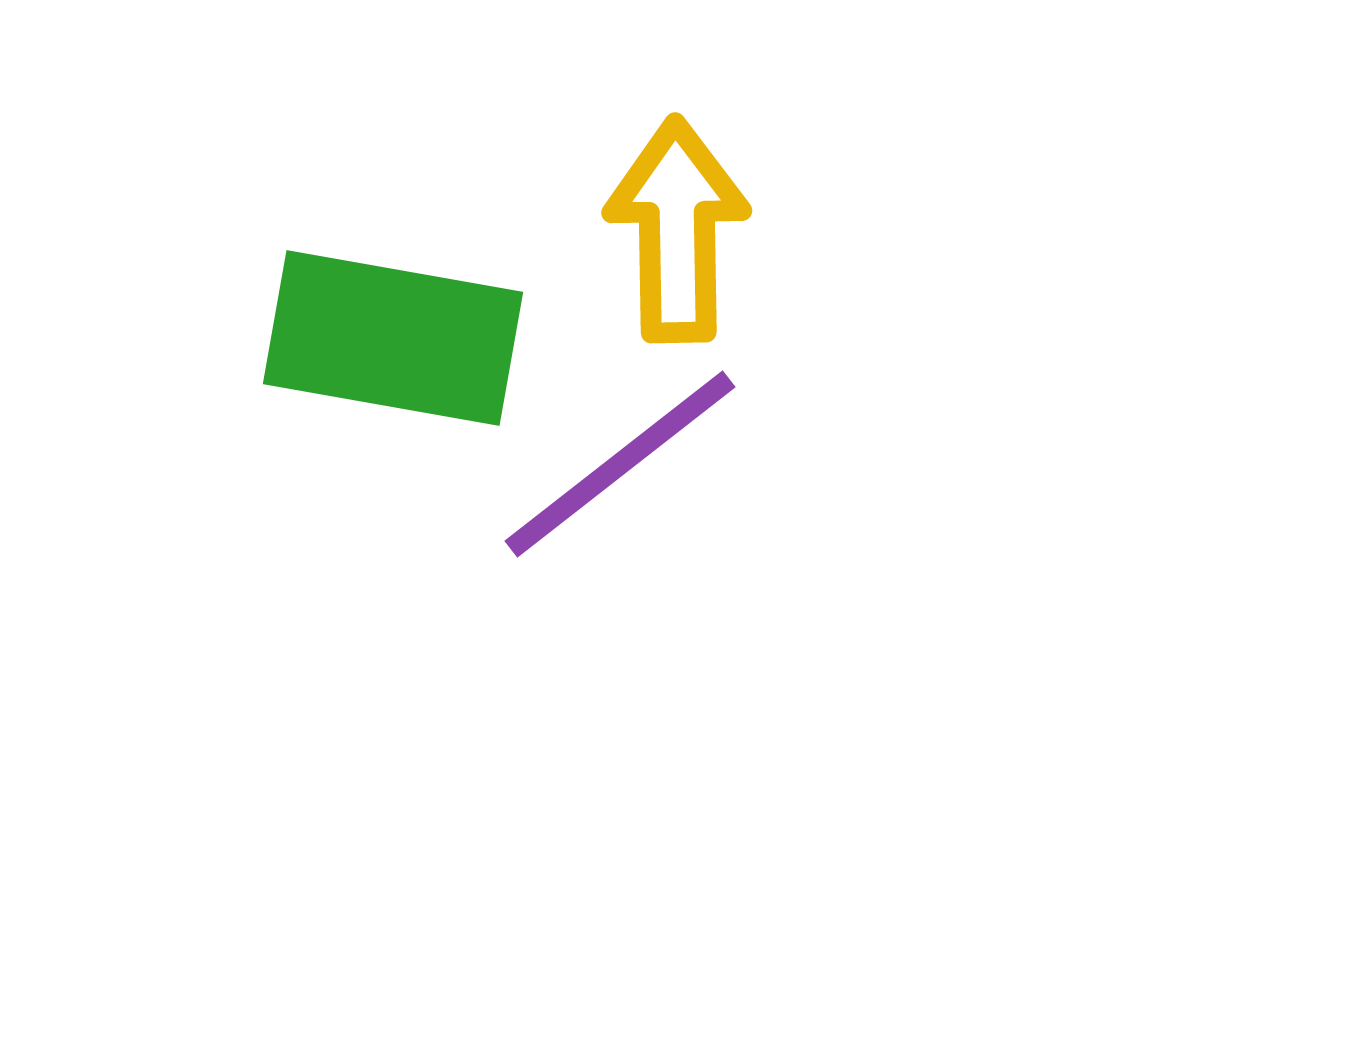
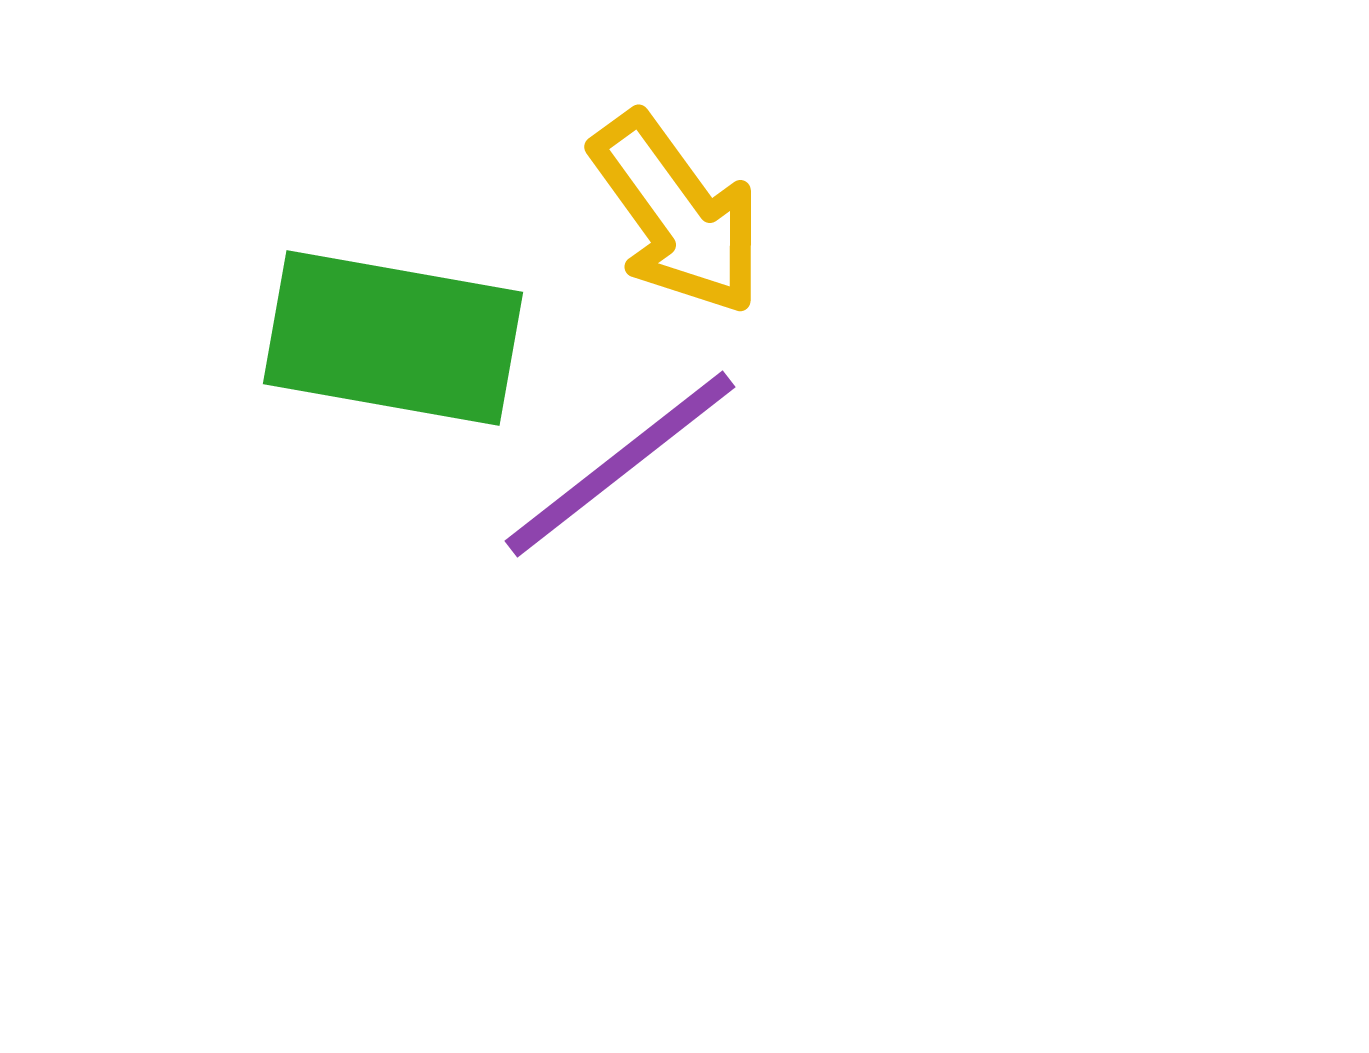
yellow arrow: moved 16 px up; rotated 145 degrees clockwise
